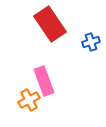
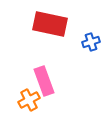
red rectangle: rotated 44 degrees counterclockwise
